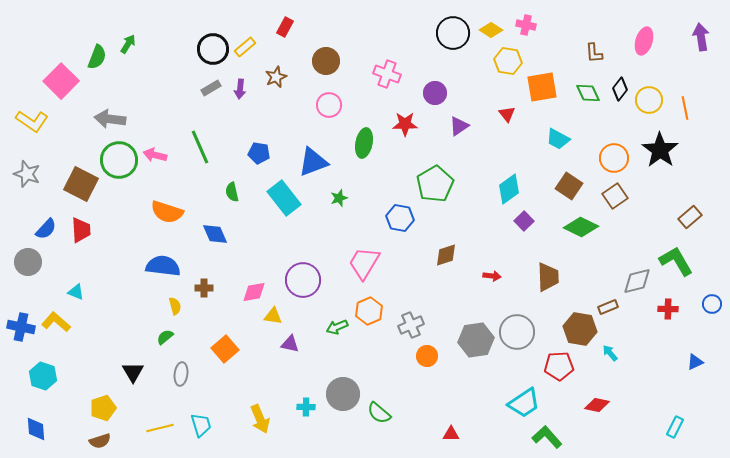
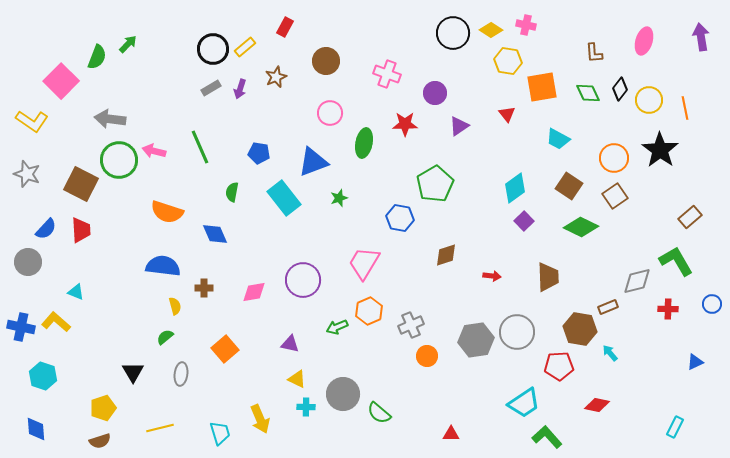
green arrow at (128, 44): rotated 12 degrees clockwise
purple arrow at (240, 89): rotated 12 degrees clockwise
pink circle at (329, 105): moved 1 px right, 8 px down
pink arrow at (155, 155): moved 1 px left, 4 px up
cyan diamond at (509, 189): moved 6 px right, 1 px up
green semicircle at (232, 192): rotated 24 degrees clockwise
yellow triangle at (273, 316): moved 24 px right, 63 px down; rotated 18 degrees clockwise
cyan trapezoid at (201, 425): moved 19 px right, 8 px down
